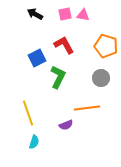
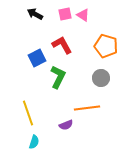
pink triangle: rotated 24 degrees clockwise
red L-shape: moved 2 px left
